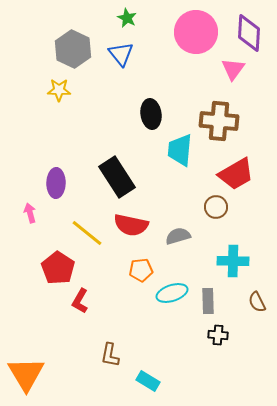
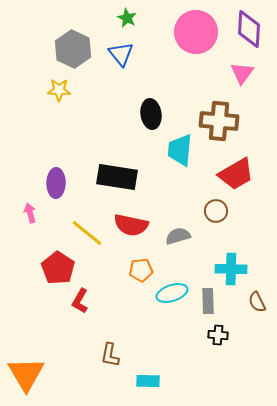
purple diamond: moved 4 px up
pink triangle: moved 9 px right, 4 px down
black rectangle: rotated 48 degrees counterclockwise
brown circle: moved 4 px down
cyan cross: moved 2 px left, 8 px down
cyan rectangle: rotated 30 degrees counterclockwise
